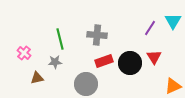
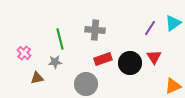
cyan triangle: moved 2 px down; rotated 24 degrees clockwise
gray cross: moved 2 px left, 5 px up
red rectangle: moved 1 px left, 2 px up
